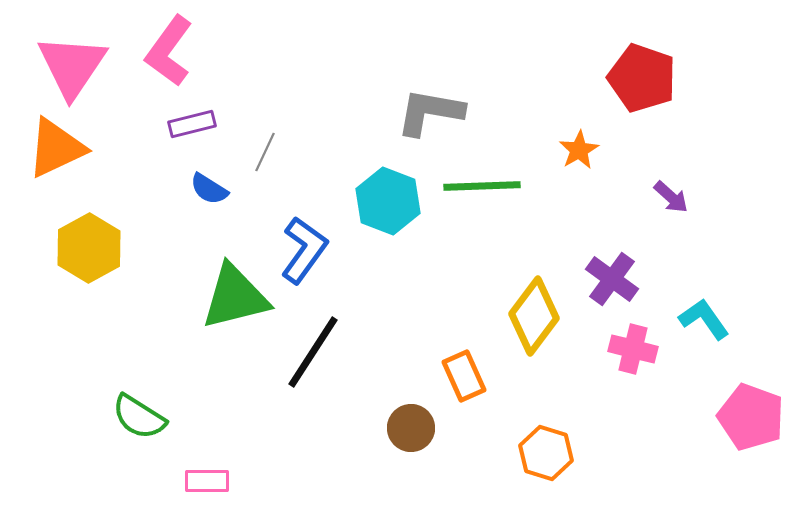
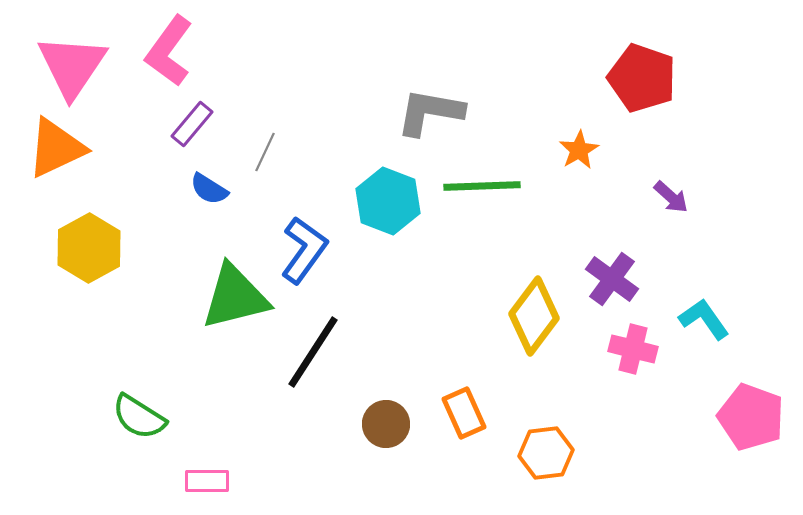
purple rectangle: rotated 36 degrees counterclockwise
orange rectangle: moved 37 px down
brown circle: moved 25 px left, 4 px up
orange hexagon: rotated 24 degrees counterclockwise
